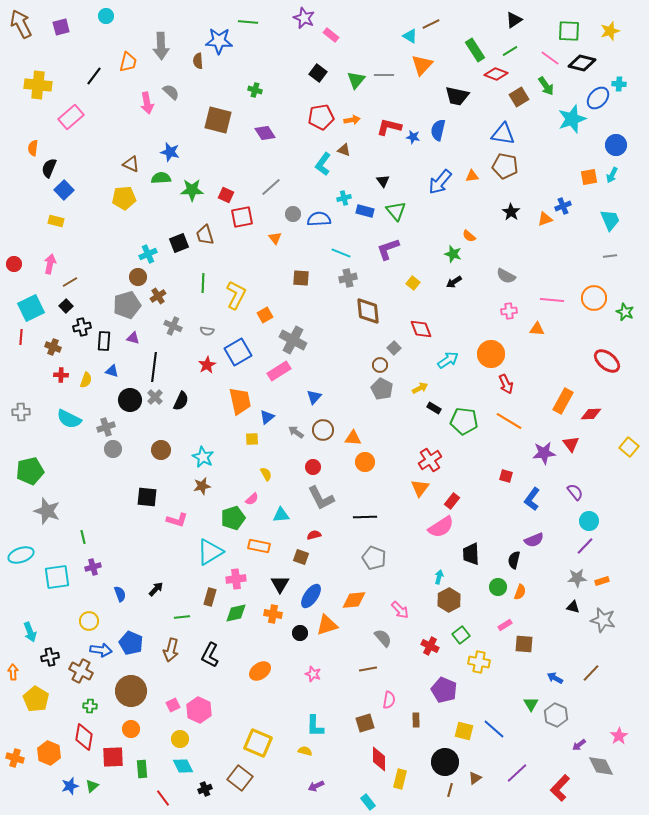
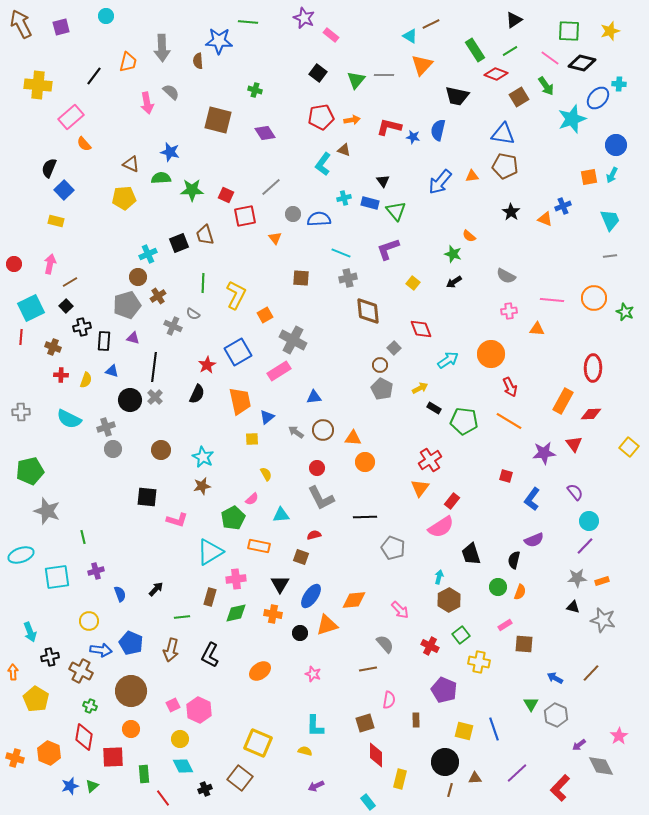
gray arrow at (161, 46): moved 1 px right, 2 px down
orange semicircle at (33, 148): moved 51 px right, 4 px up; rotated 49 degrees counterclockwise
blue rectangle at (365, 211): moved 5 px right, 8 px up
red square at (242, 217): moved 3 px right, 1 px up
orange triangle at (545, 219): rotated 42 degrees clockwise
gray semicircle at (207, 331): moved 14 px left, 17 px up; rotated 24 degrees clockwise
red ellipse at (607, 361): moved 14 px left, 7 px down; rotated 52 degrees clockwise
red arrow at (506, 384): moved 4 px right, 3 px down
blue triangle at (314, 397): rotated 42 degrees clockwise
black semicircle at (181, 401): moved 16 px right, 7 px up
red triangle at (571, 444): moved 3 px right
red circle at (313, 467): moved 4 px right, 1 px down
green pentagon at (233, 518): rotated 10 degrees counterclockwise
black trapezoid at (471, 554): rotated 15 degrees counterclockwise
gray pentagon at (374, 558): moved 19 px right, 10 px up
purple cross at (93, 567): moved 3 px right, 4 px down
gray semicircle at (383, 638): moved 2 px right, 6 px down
green cross at (90, 706): rotated 16 degrees clockwise
blue line at (494, 729): rotated 30 degrees clockwise
red diamond at (379, 759): moved 3 px left, 4 px up
green rectangle at (142, 769): moved 2 px right, 5 px down
brown triangle at (475, 778): rotated 32 degrees clockwise
